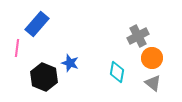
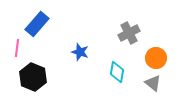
gray cross: moved 9 px left, 3 px up
orange circle: moved 4 px right
blue star: moved 10 px right, 11 px up
black hexagon: moved 11 px left
